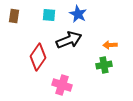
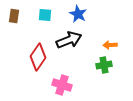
cyan square: moved 4 px left
